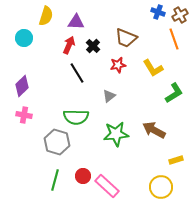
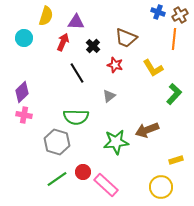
orange line: rotated 25 degrees clockwise
red arrow: moved 6 px left, 3 px up
red star: moved 3 px left; rotated 28 degrees clockwise
purple diamond: moved 6 px down
green L-shape: moved 1 px down; rotated 15 degrees counterclockwise
brown arrow: moved 7 px left; rotated 50 degrees counterclockwise
green star: moved 8 px down
red circle: moved 4 px up
green line: moved 2 px right, 1 px up; rotated 40 degrees clockwise
pink rectangle: moved 1 px left, 1 px up
